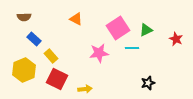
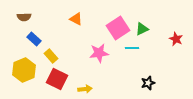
green triangle: moved 4 px left, 1 px up
